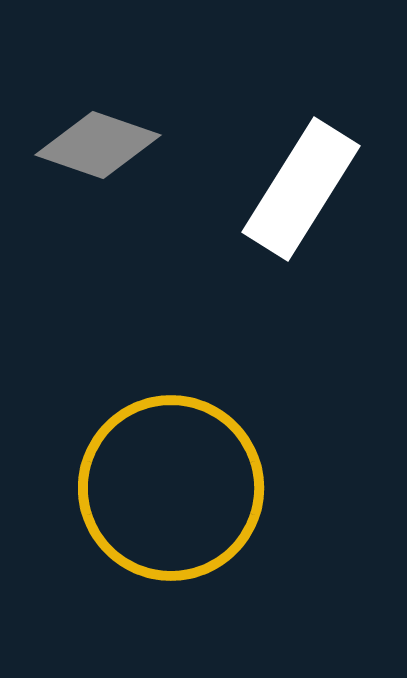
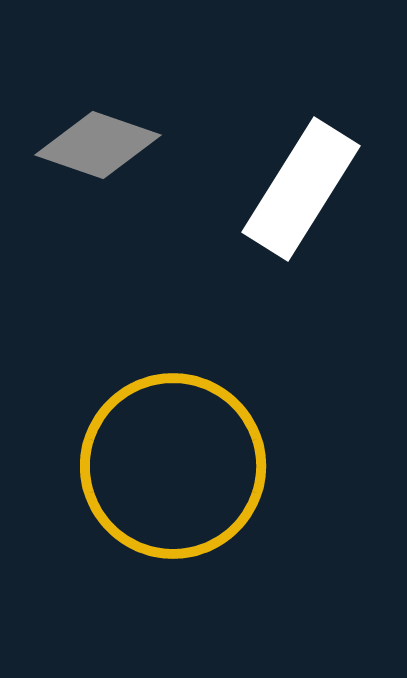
yellow circle: moved 2 px right, 22 px up
